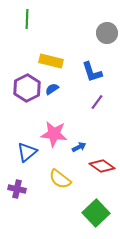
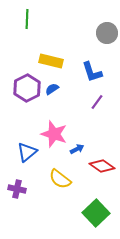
pink star: rotated 12 degrees clockwise
blue arrow: moved 2 px left, 2 px down
